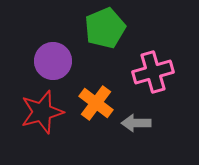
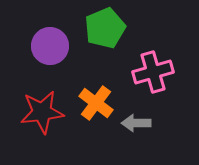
purple circle: moved 3 px left, 15 px up
red star: rotated 9 degrees clockwise
